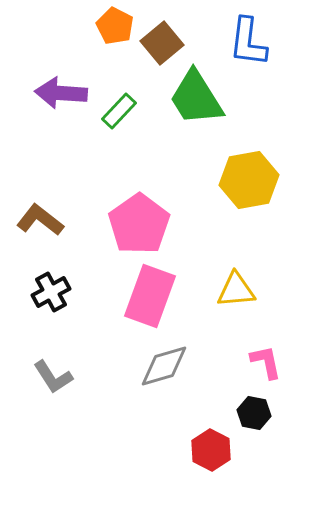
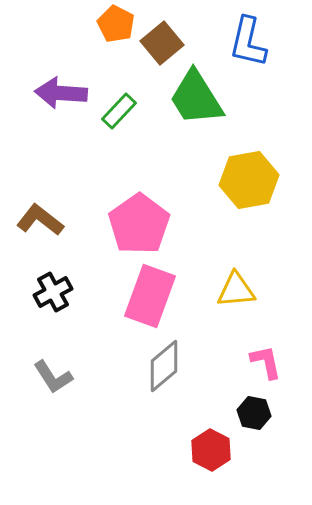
orange pentagon: moved 1 px right, 2 px up
blue L-shape: rotated 6 degrees clockwise
black cross: moved 2 px right
gray diamond: rotated 24 degrees counterclockwise
